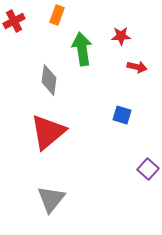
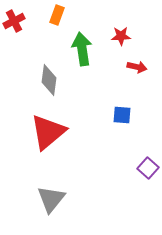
blue square: rotated 12 degrees counterclockwise
purple square: moved 1 px up
